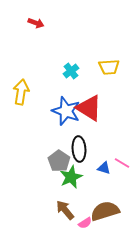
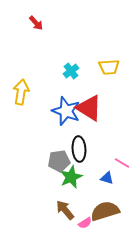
red arrow: rotated 28 degrees clockwise
gray pentagon: rotated 30 degrees clockwise
blue triangle: moved 3 px right, 10 px down
